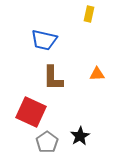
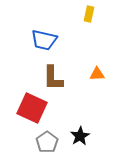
red square: moved 1 px right, 4 px up
